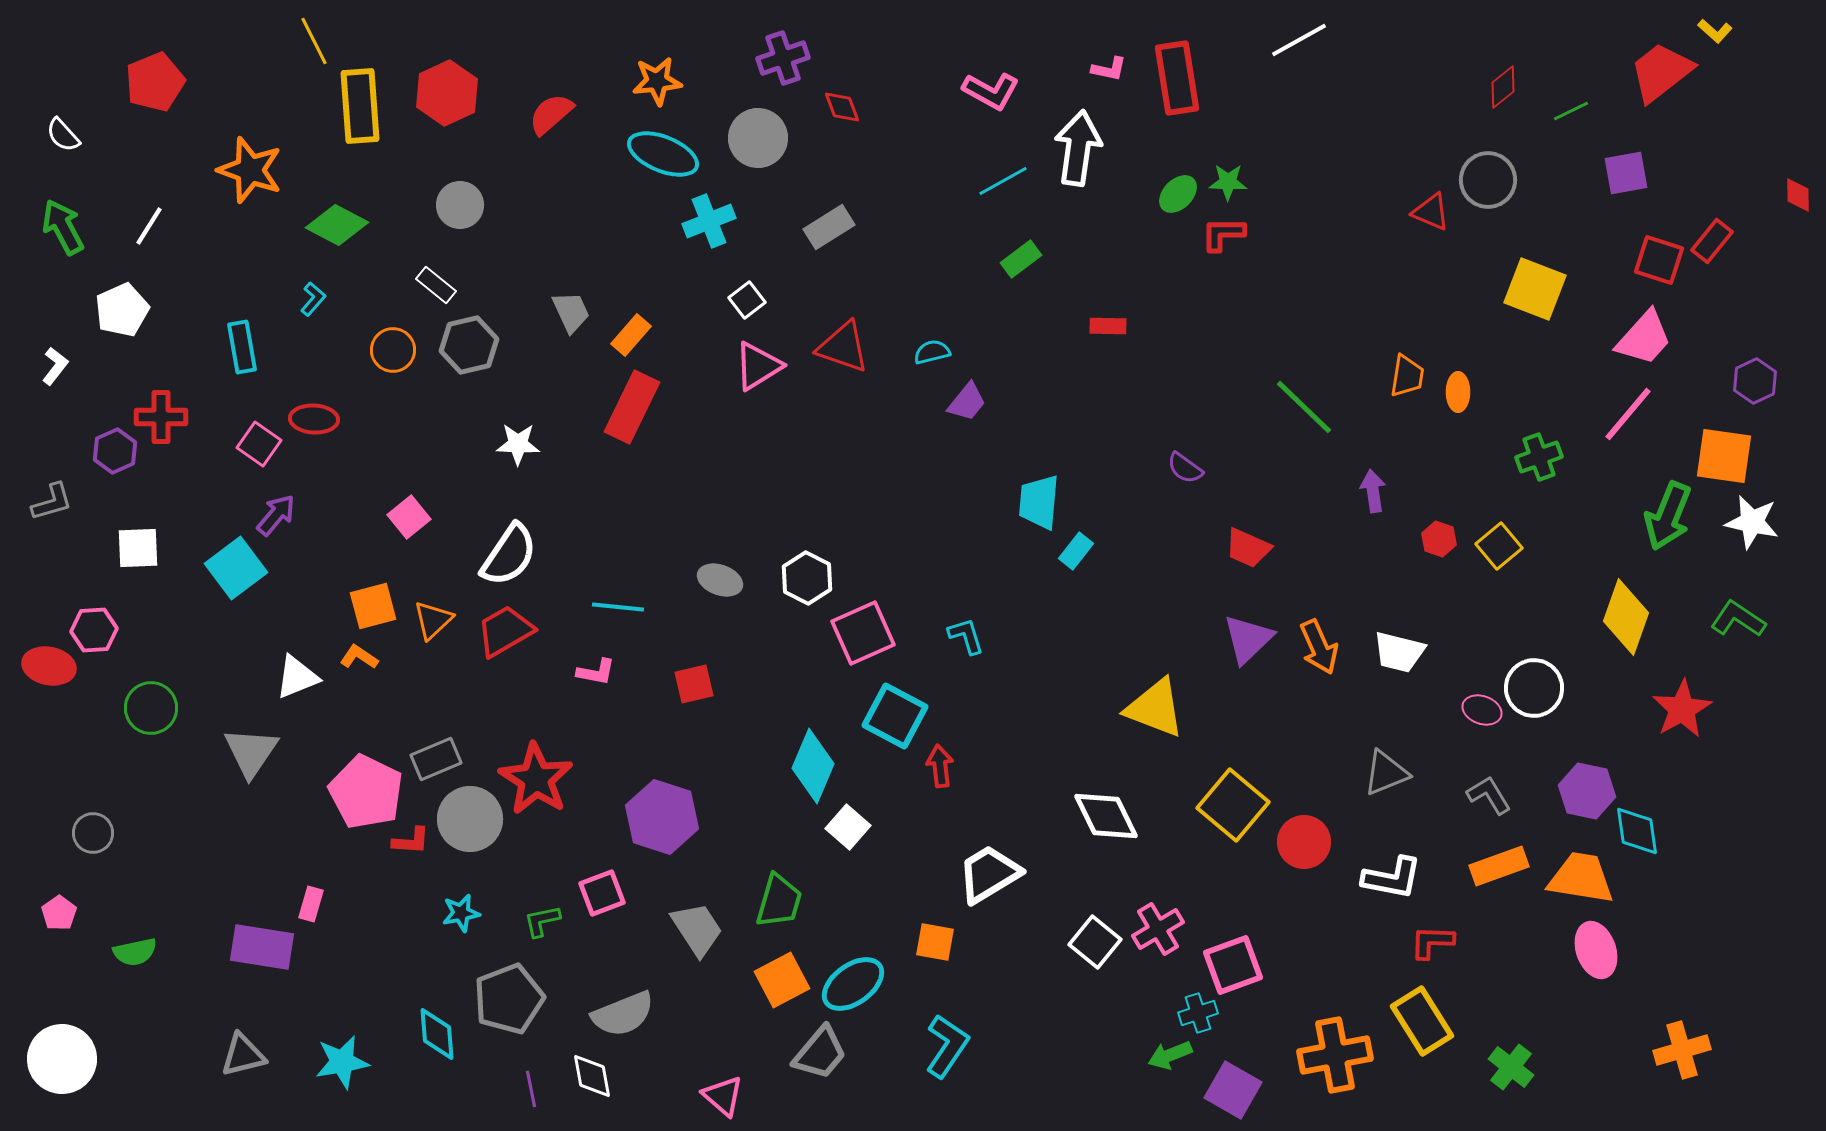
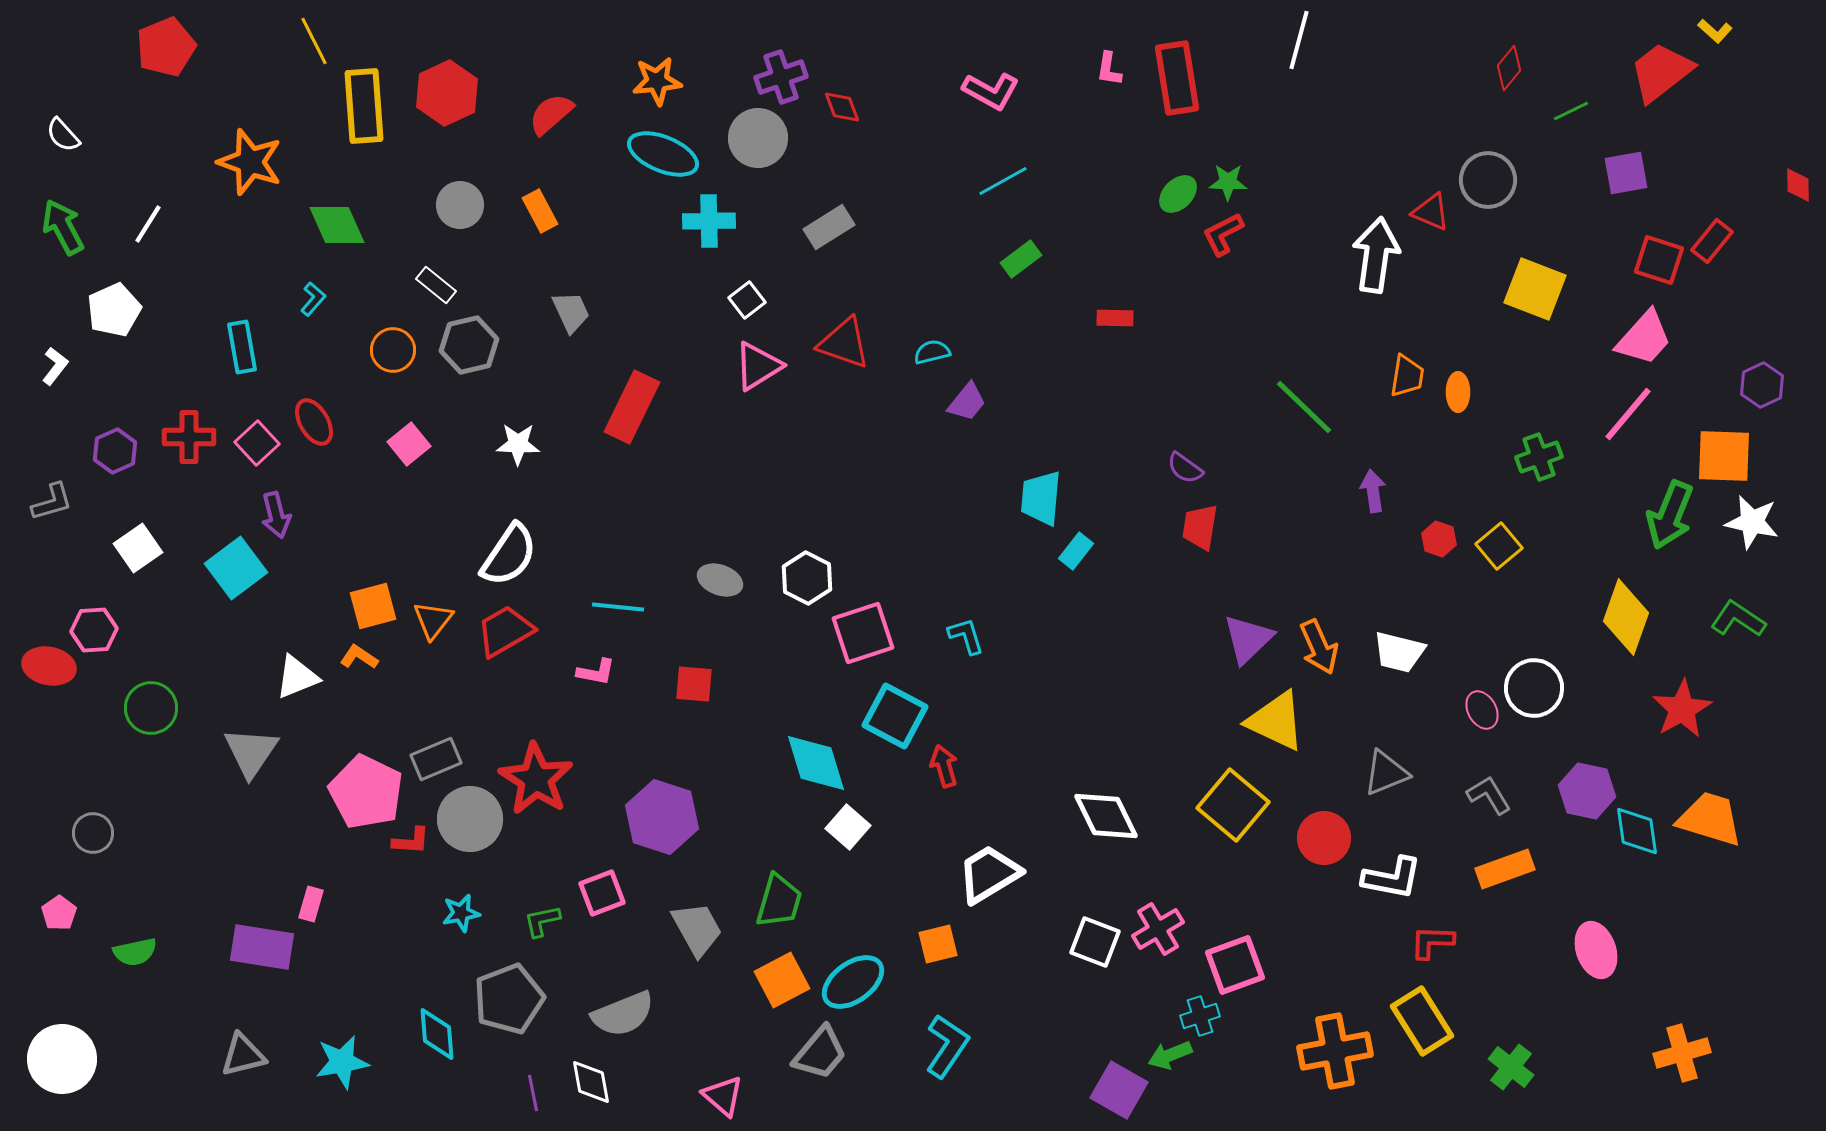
white line at (1299, 40): rotated 46 degrees counterclockwise
purple cross at (783, 58): moved 2 px left, 19 px down
pink L-shape at (1109, 69): rotated 87 degrees clockwise
red pentagon at (155, 82): moved 11 px right, 35 px up
red diamond at (1503, 87): moved 6 px right, 19 px up; rotated 12 degrees counterclockwise
yellow rectangle at (360, 106): moved 4 px right
white arrow at (1078, 148): moved 298 px right, 107 px down
orange star at (250, 170): moved 8 px up
red diamond at (1798, 195): moved 10 px up
cyan cross at (709, 221): rotated 21 degrees clockwise
green diamond at (337, 225): rotated 38 degrees clockwise
white line at (149, 226): moved 1 px left, 2 px up
red L-shape at (1223, 234): rotated 27 degrees counterclockwise
white pentagon at (122, 310): moved 8 px left
red rectangle at (1108, 326): moved 7 px right, 8 px up
orange rectangle at (631, 335): moved 91 px left, 124 px up; rotated 69 degrees counterclockwise
red triangle at (843, 347): moved 1 px right, 4 px up
purple hexagon at (1755, 381): moved 7 px right, 4 px down
red cross at (161, 417): moved 28 px right, 20 px down
red ellipse at (314, 419): moved 3 px down; rotated 57 degrees clockwise
pink square at (259, 444): moved 2 px left, 1 px up; rotated 12 degrees clockwise
orange square at (1724, 456): rotated 6 degrees counterclockwise
cyan trapezoid at (1039, 502): moved 2 px right, 4 px up
purple arrow at (276, 515): rotated 126 degrees clockwise
green arrow at (1668, 516): moved 2 px right, 1 px up
pink square at (409, 517): moved 73 px up
white square at (138, 548): rotated 33 degrees counterclockwise
red trapezoid at (1248, 548): moved 48 px left, 21 px up; rotated 75 degrees clockwise
orange triangle at (433, 620): rotated 9 degrees counterclockwise
pink square at (863, 633): rotated 6 degrees clockwise
red square at (694, 684): rotated 18 degrees clockwise
yellow triangle at (1155, 708): moved 121 px right, 13 px down; rotated 4 degrees clockwise
pink ellipse at (1482, 710): rotated 42 degrees clockwise
cyan diamond at (813, 766): moved 3 px right, 3 px up; rotated 40 degrees counterclockwise
red arrow at (940, 766): moved 4 px right; rotated 9 degrees counterclockwise
red circle at (1304, 842): moved 20 px right, 4 px up
orange rectangle at (1499, 866): moved 6 px right, 3 px down
orange trapezoid at (1581, 878): moved 129 px right, 59 px up; rotated 8 degrees clockwise
gray trapezoid at (697, 929): rotated 4 degrees clockwise
orange square at (935, 942): moved 3 px right, 2 px down; rotated 24 degrees counterclockwise
white square at (1095, 942): rotated 18 degrees counterclockwise
pink square at (1233, 965): moved 2 px right
cyan ellipse at (853, 984): moved 2 px up
cyan cross at (1198, 1013): moved 2 px right, 3 px down
orange cross at (1682, 1050): moved 3 px down
orange cross at (1335, 1055): moved 4 px up
white diamond at (592, 1076): moved 1 px left, 6 px down
purple line at (531, 1089): moved 2 px right, 4 px down
purple square at (1233, 1090): moved 114 px left
